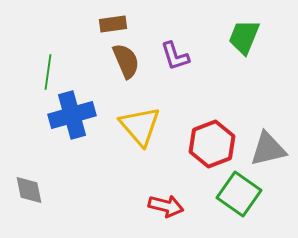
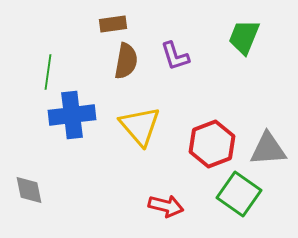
brown semicircle: rotated 33 degrees clockwise
blue cross: rotated 9 degrees clockwise
gray triangle: rotated 9 degrees clockwise
